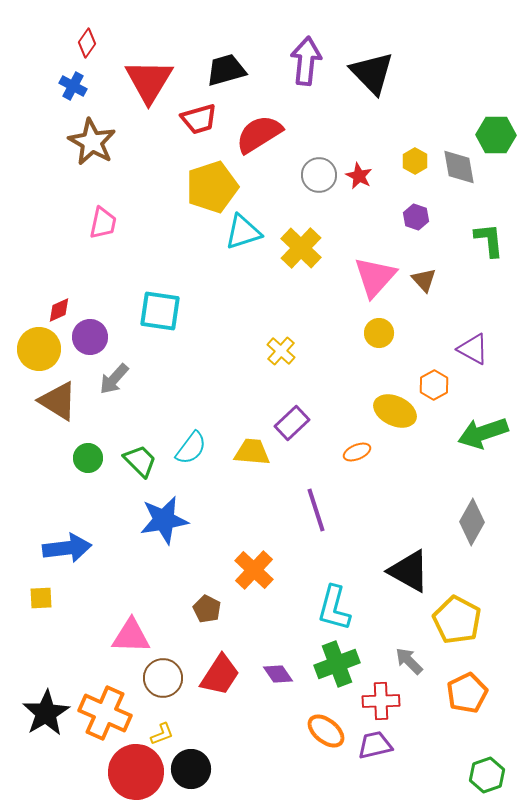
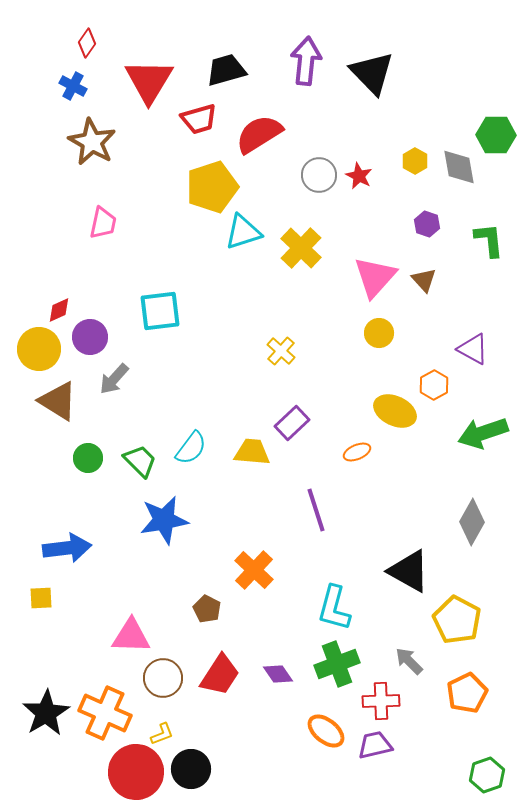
purple hexagon at (416, 217): moved 11 px right, 7 px down
cyan square at (160, 311): rotated 15 degrees counterclockwise
